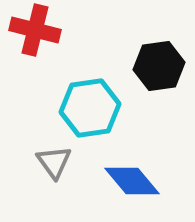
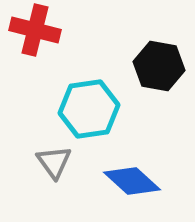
black hexagon: rotated 18 degrees clockwise
cyan hexagon: moved 1 px left, 1 px down
blue diamond: rotated 8 degrees counterclockwise
